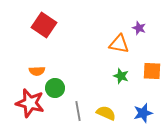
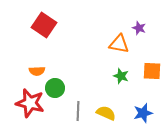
gray line: rotated 12 degrees clockwise
